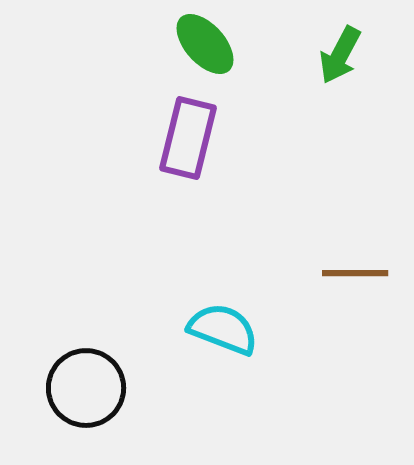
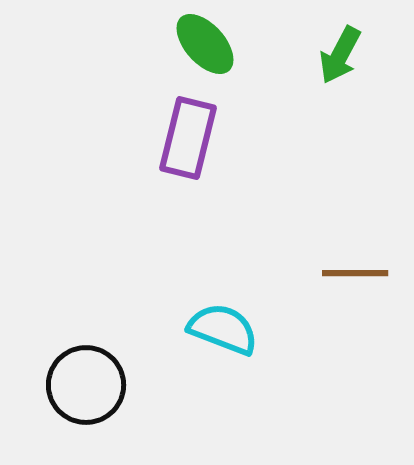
black circle: moved 3 px up
